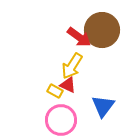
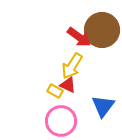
pink circle: moved 1 px down
